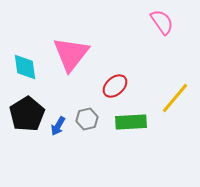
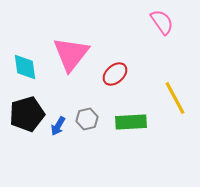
red ellipse: moved 12 px up
yellow line: rotated 68 degrees counterclockwise
black pentagon: rotated 16 degrees clockwise
